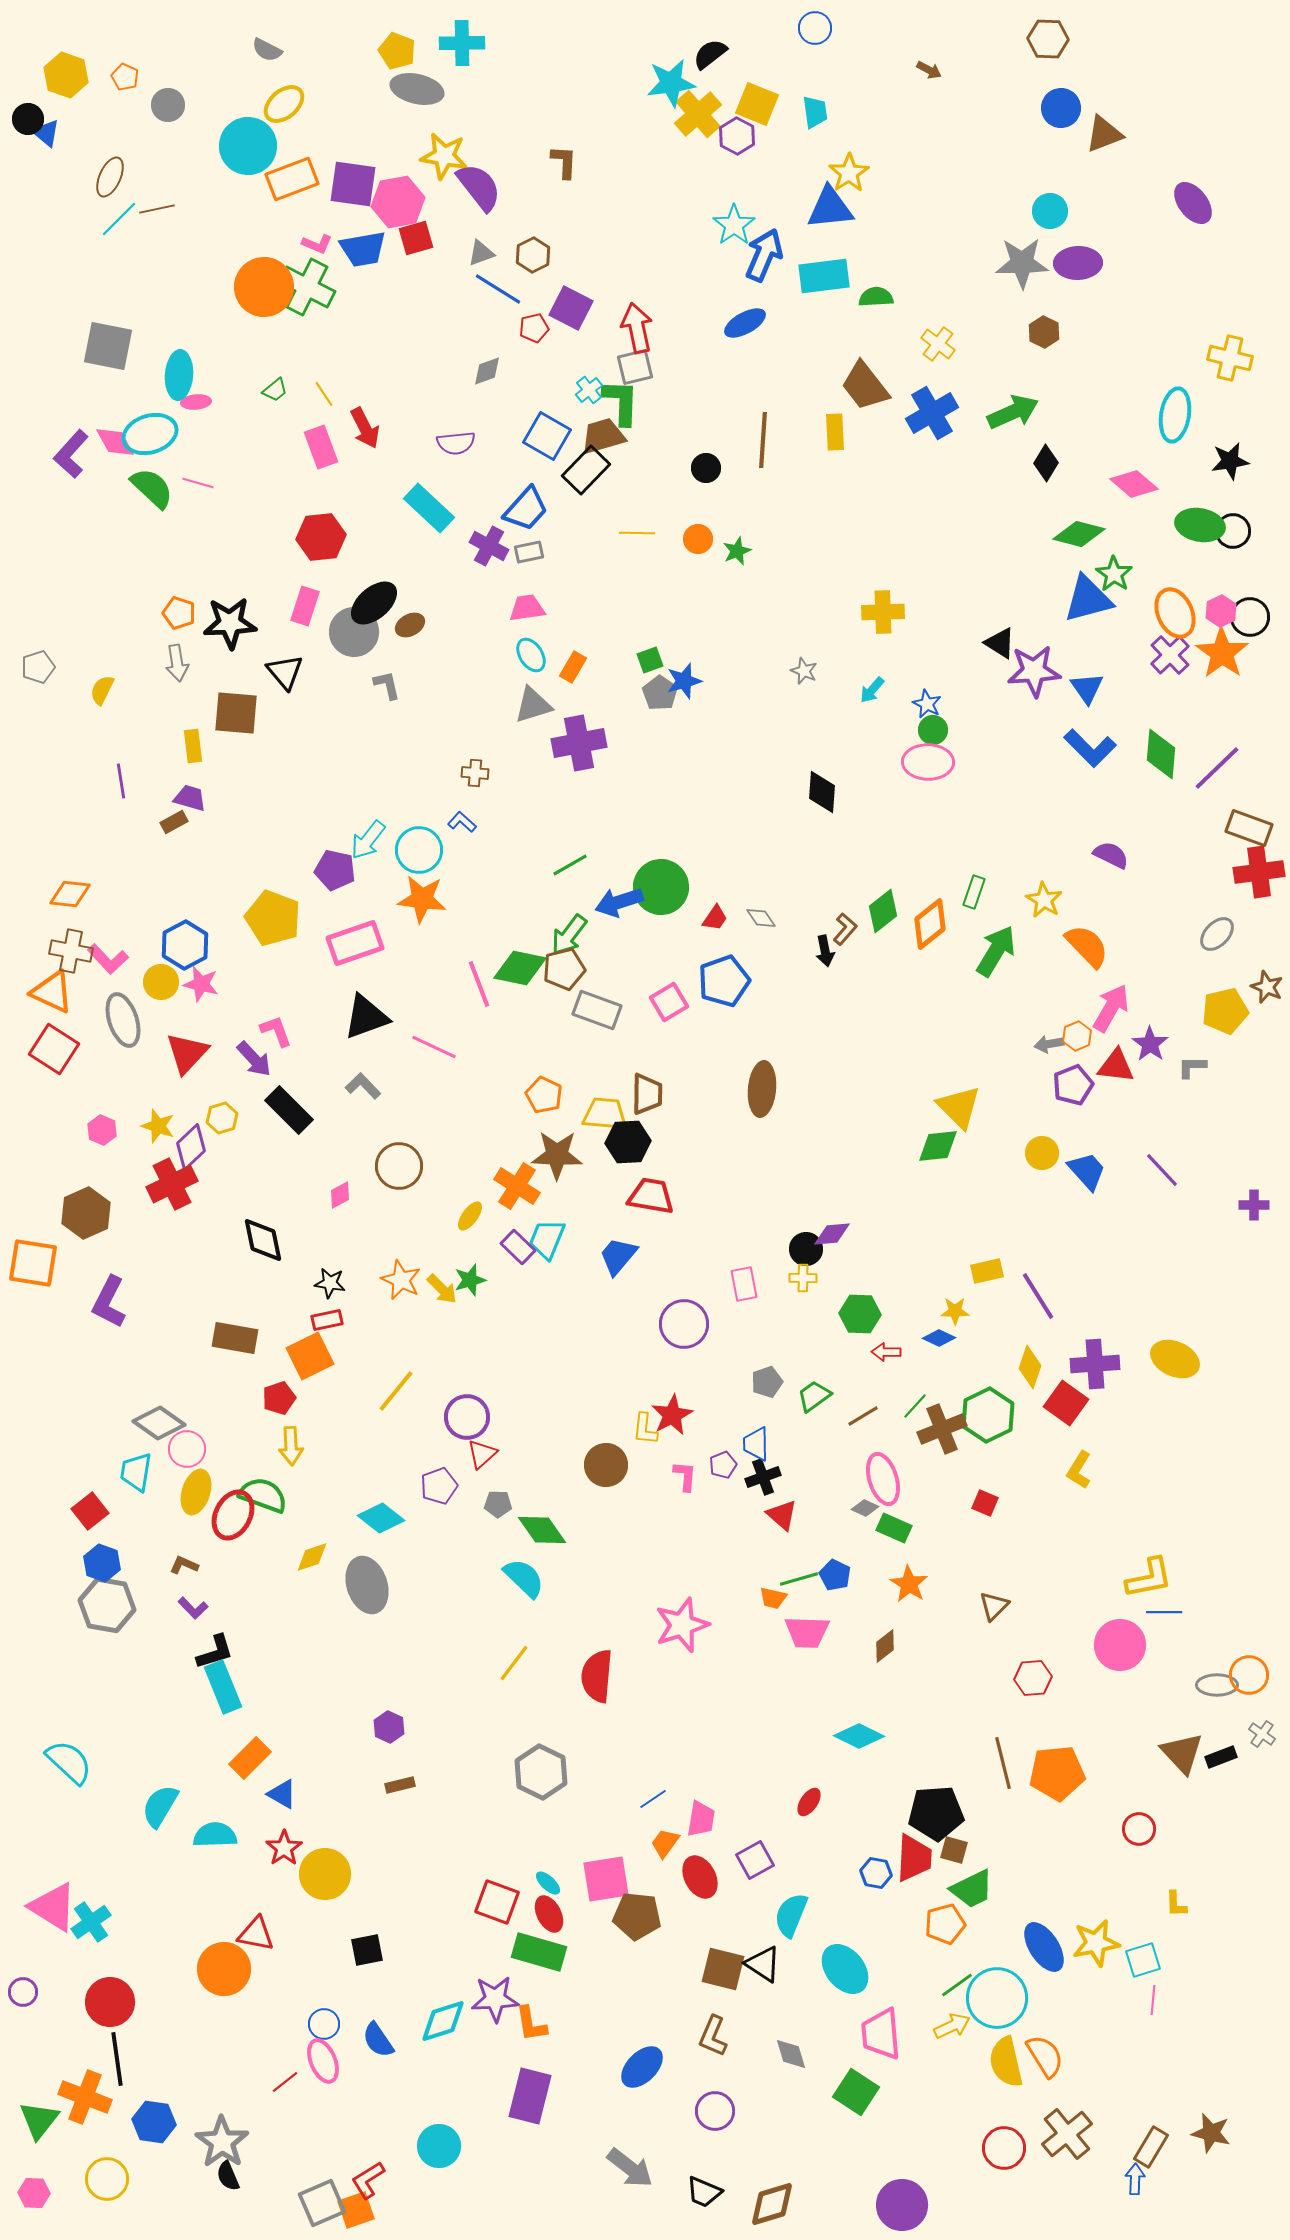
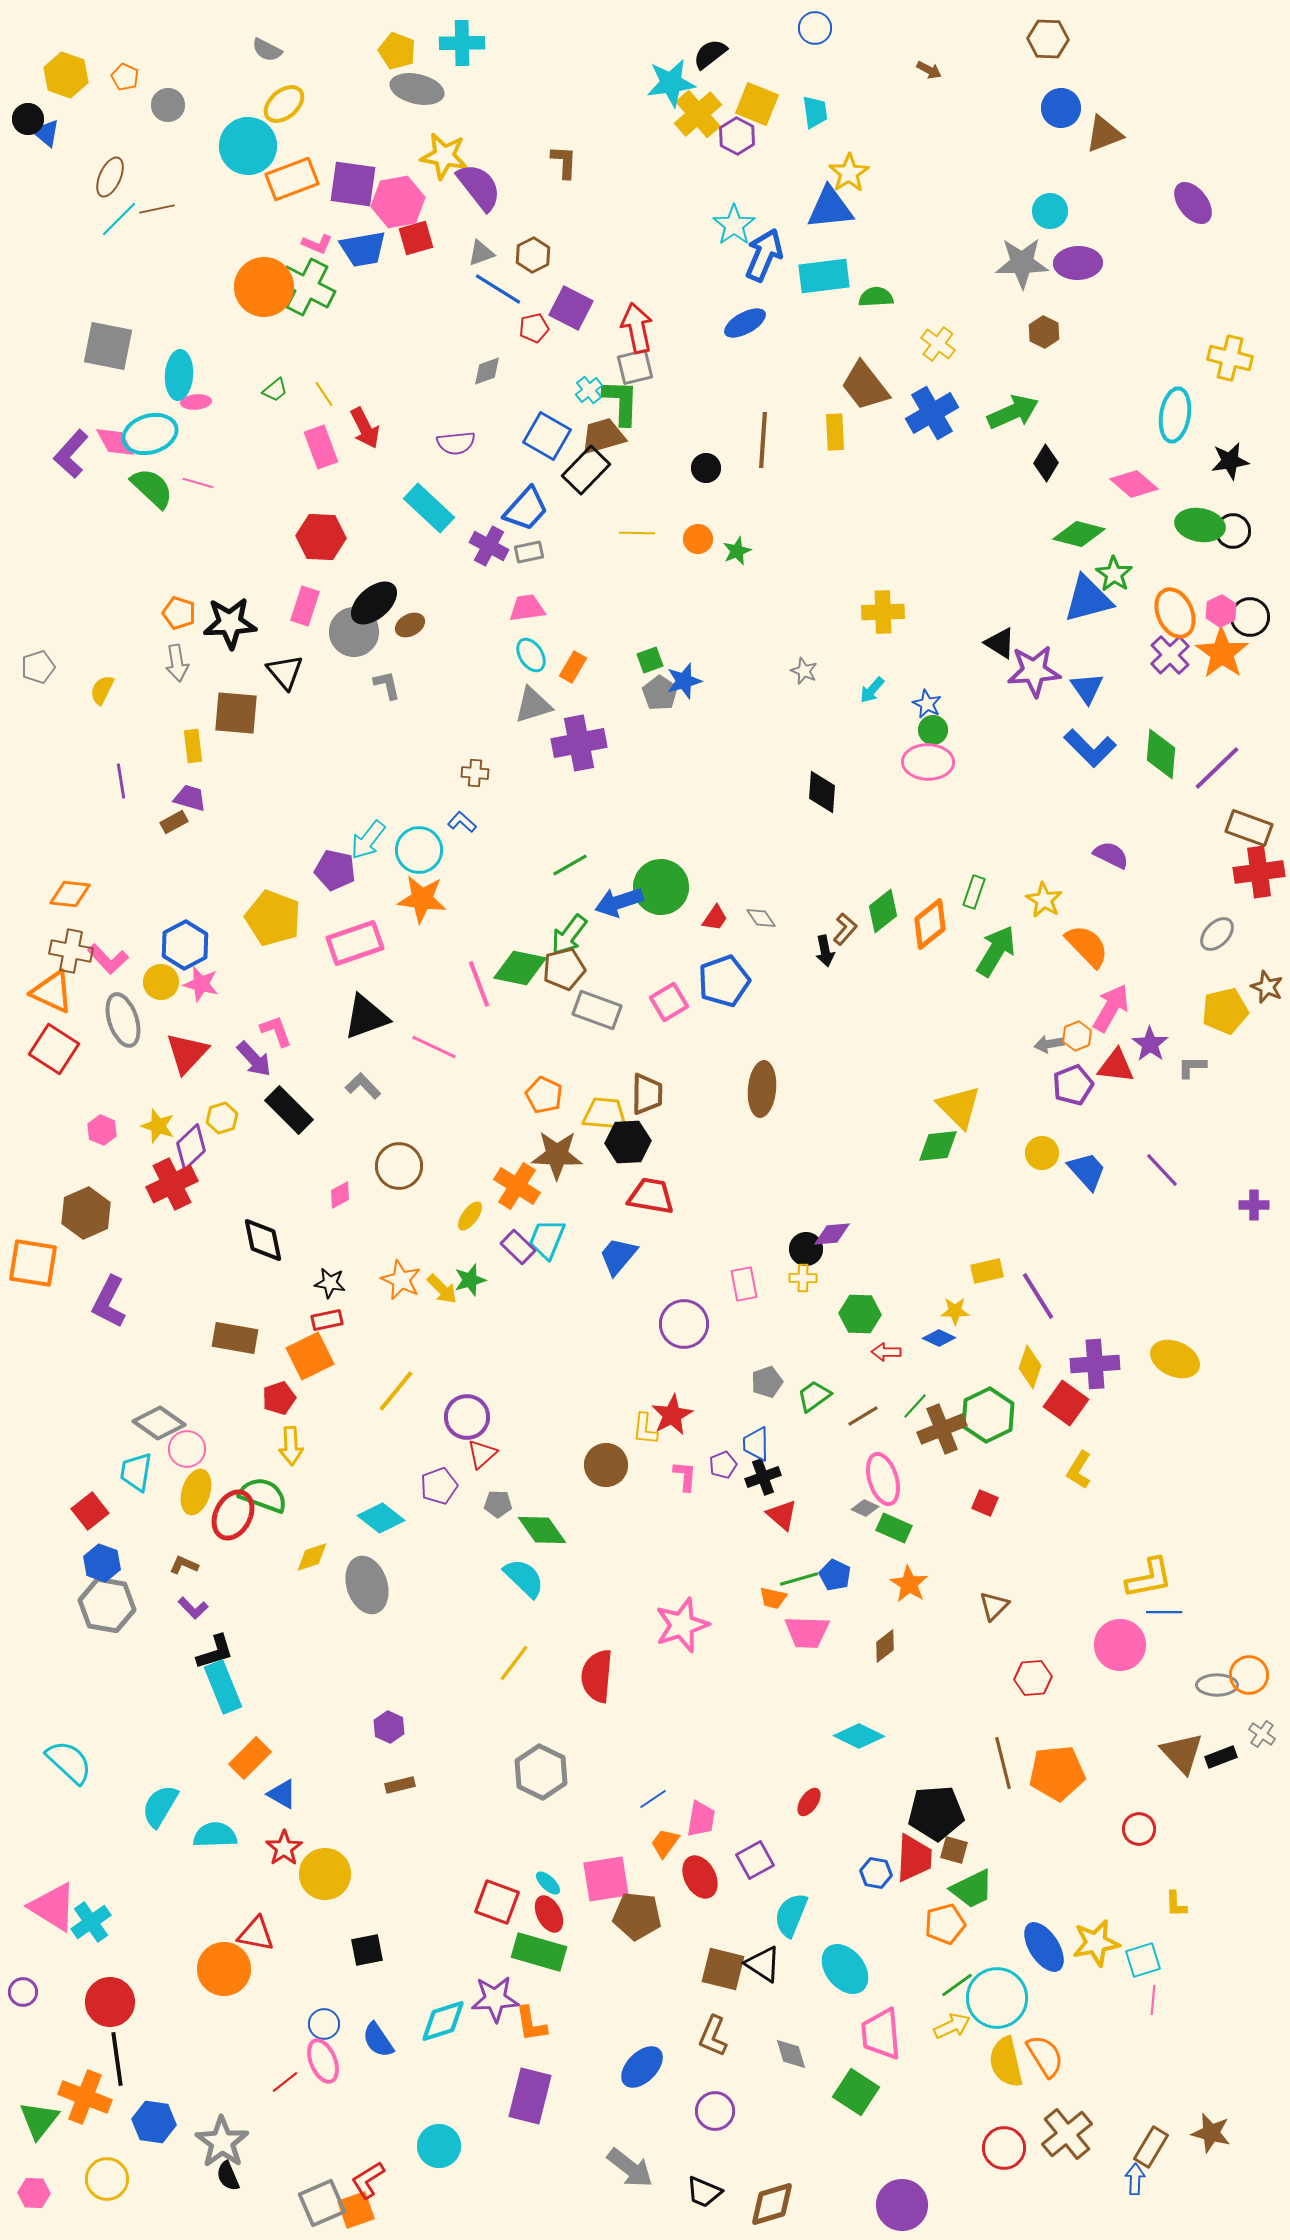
red hexagon at (321, 537): rotated 9 degrees clockwise
